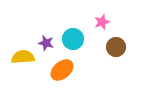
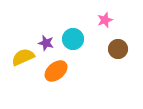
pink star: moved 3 px right, 2 px up
brown circle: moved 2 px right, 2 px down
yellow semicircle: rotated 20 degrees counterclockwise
orange ellipse: moved 6 px left, 1 px down
